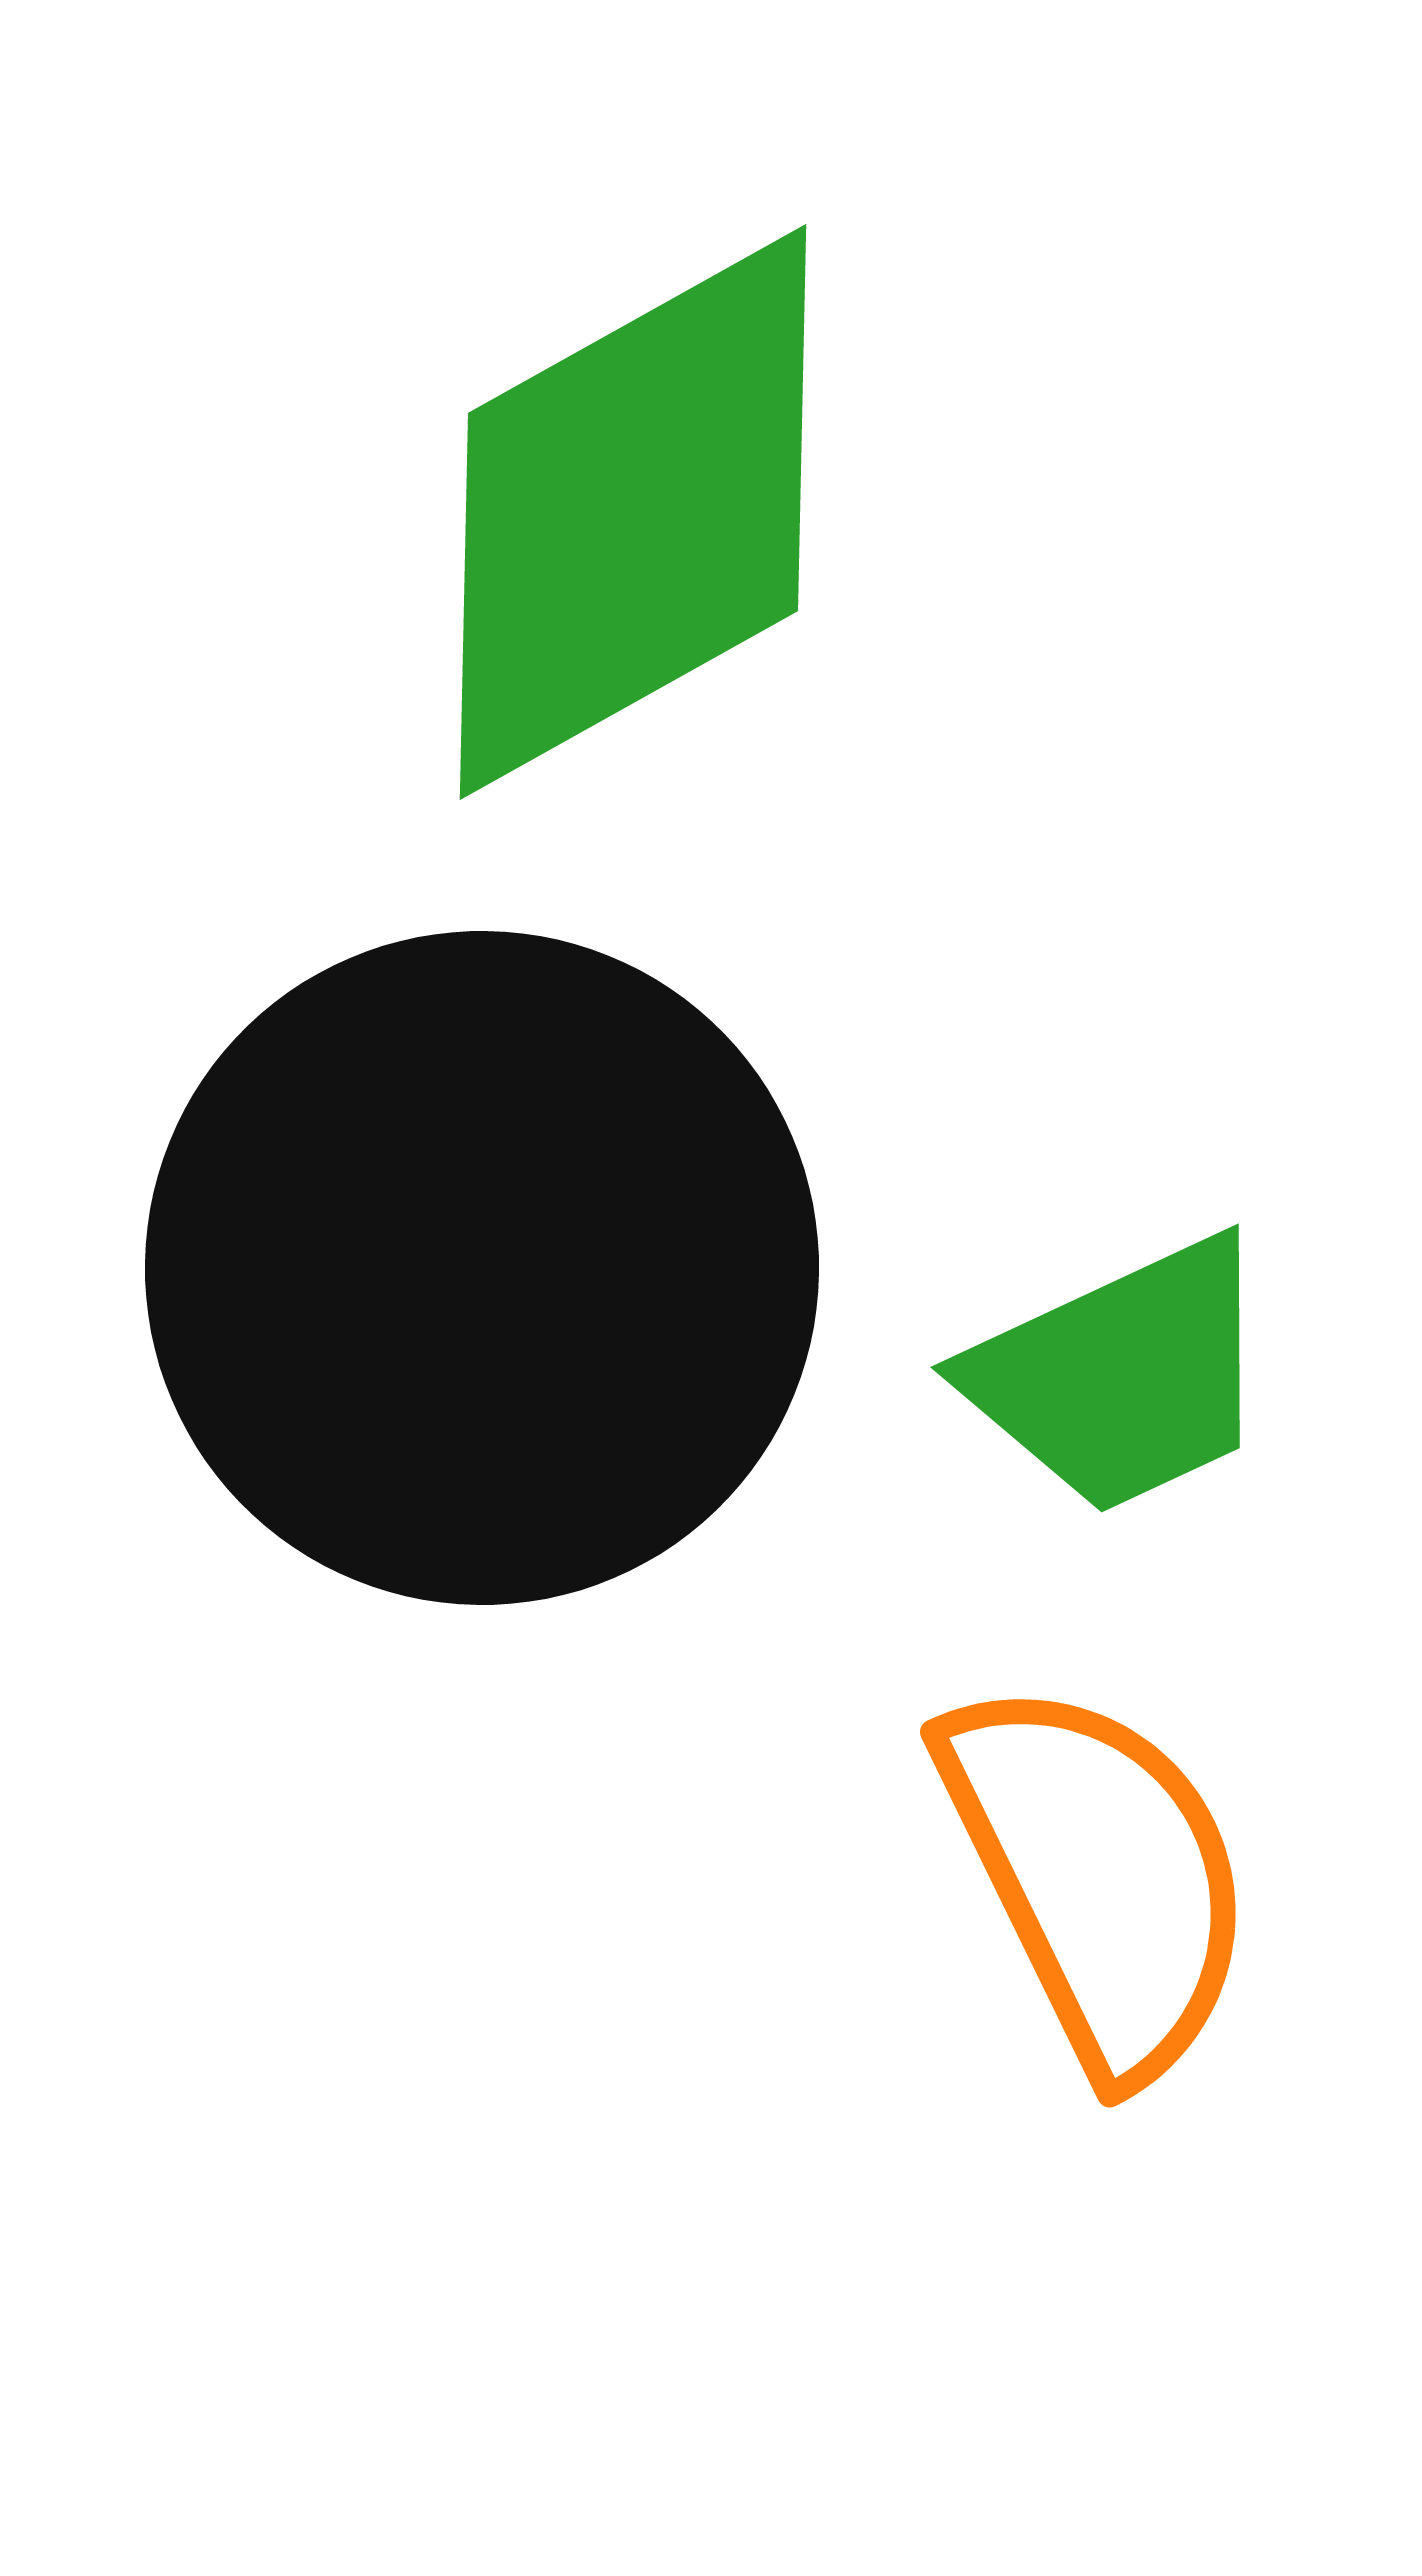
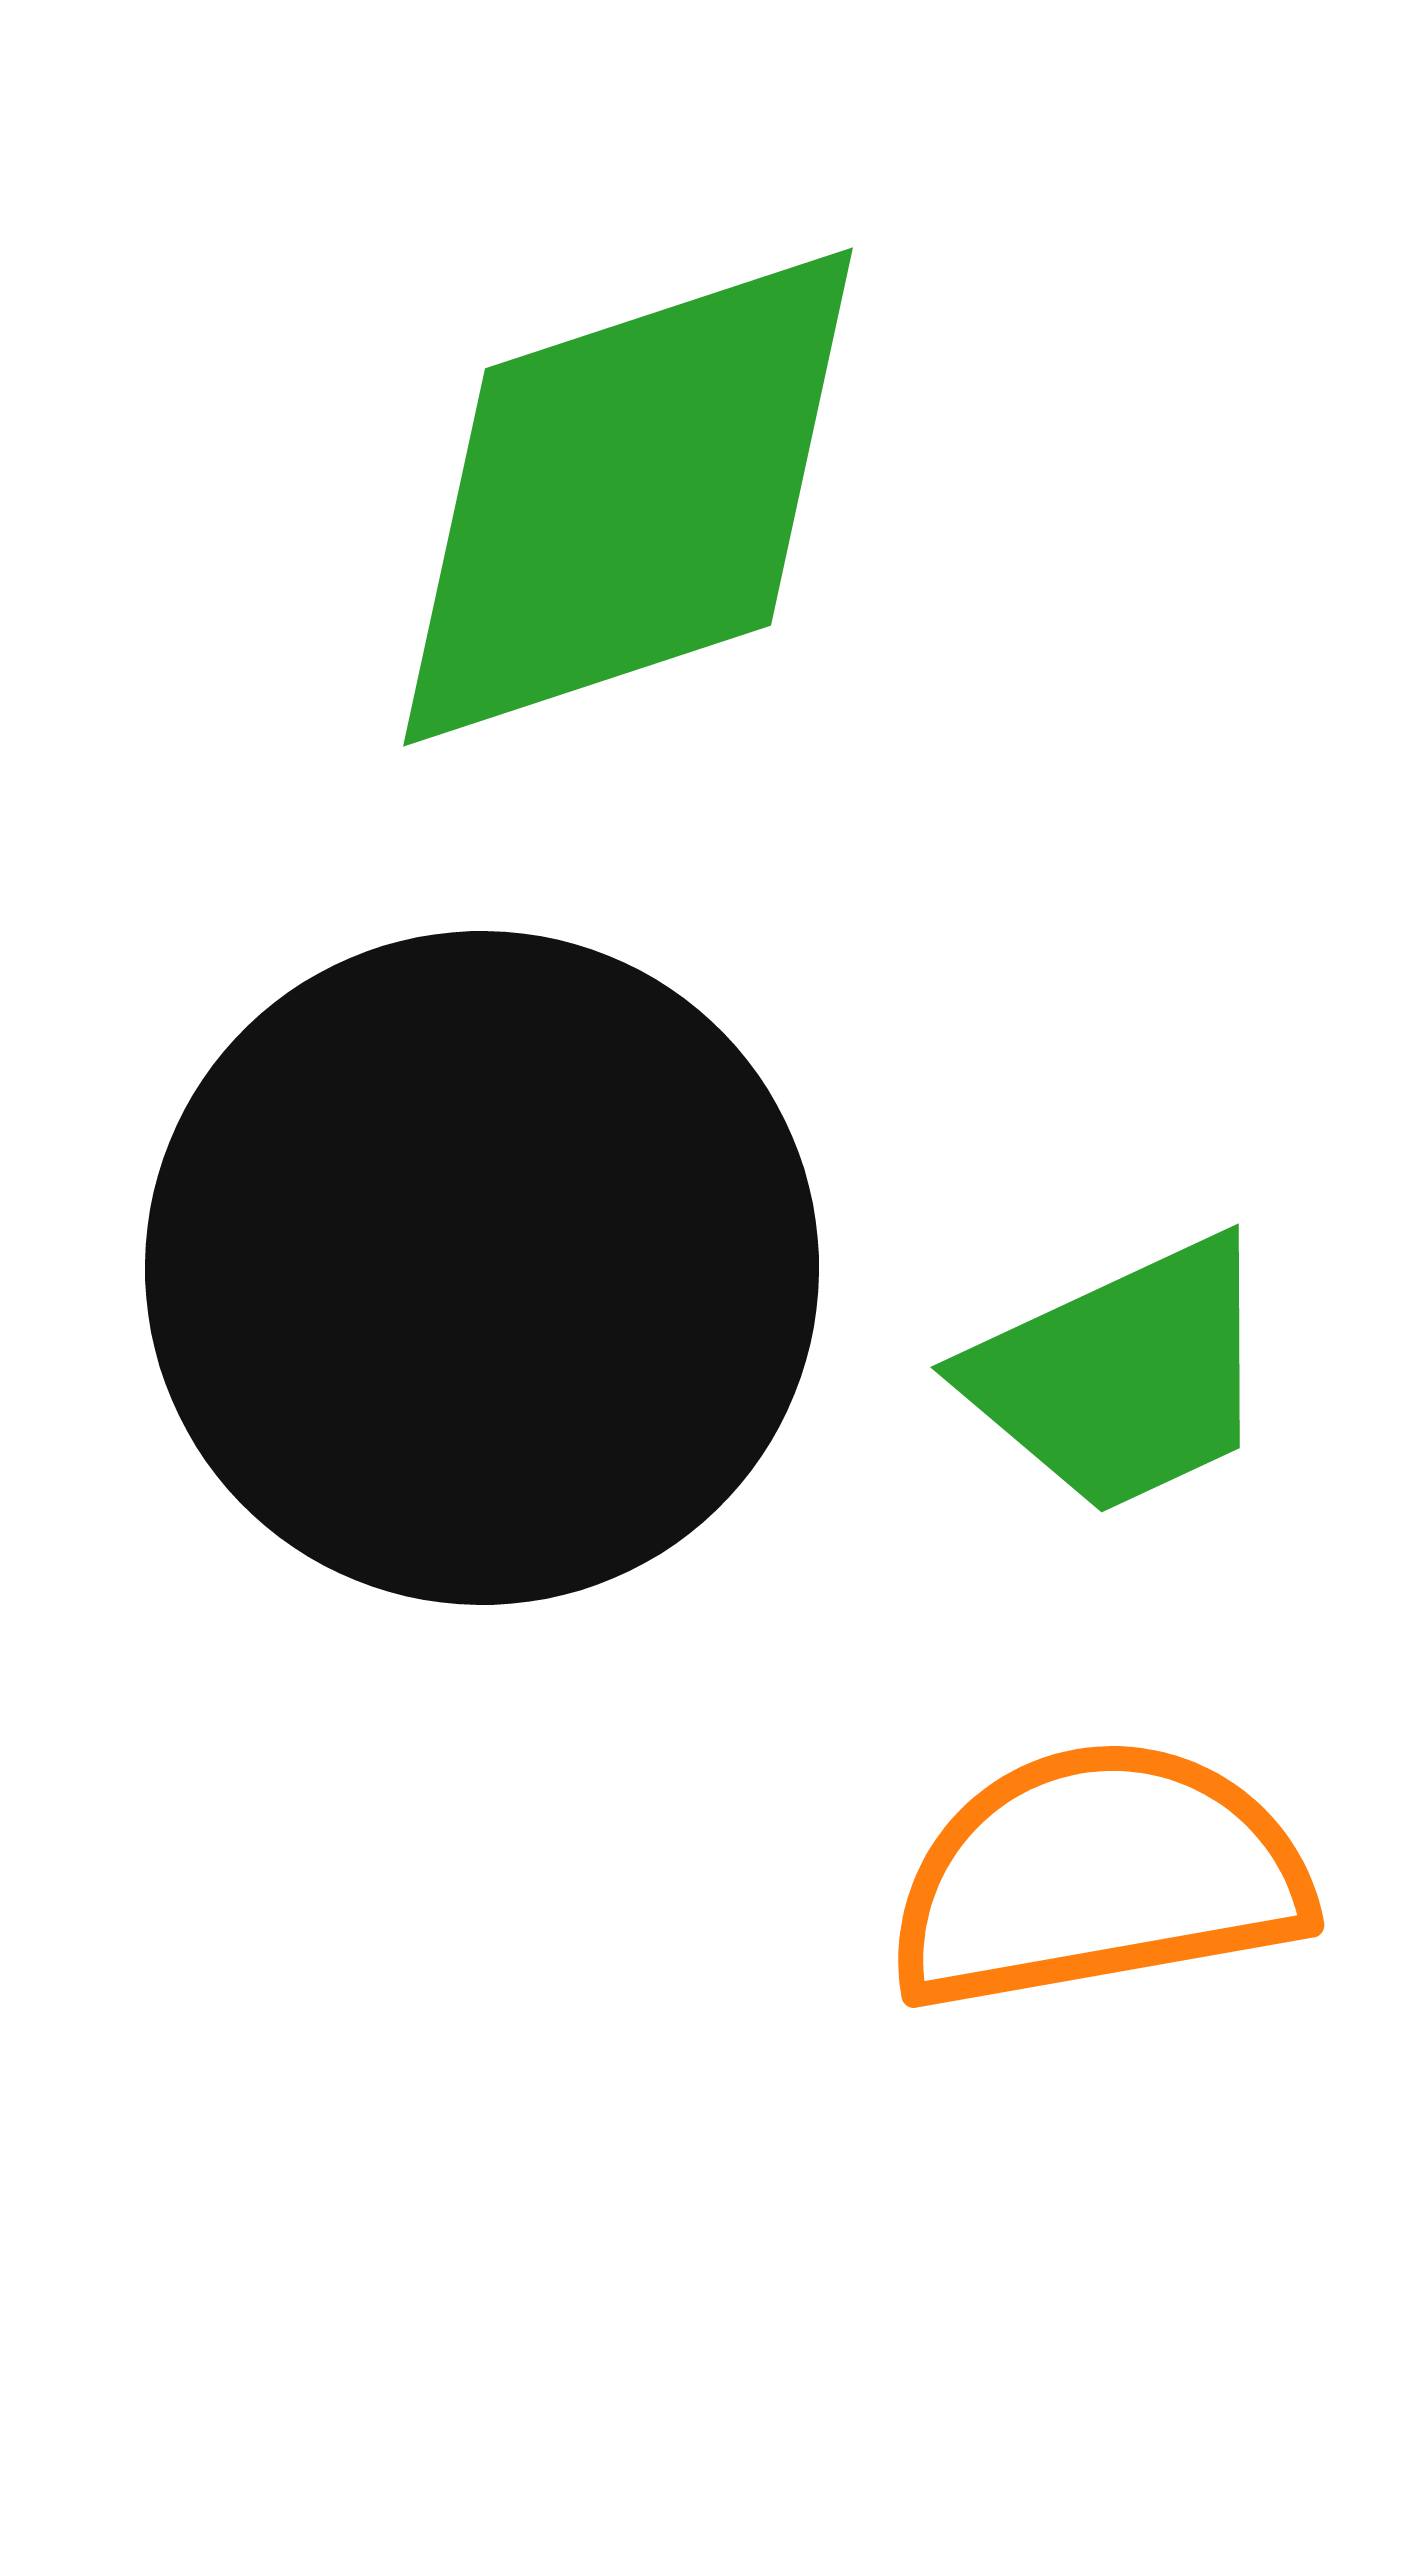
green diamond: moved 5 px left, 15 px up; rotated 11 degrees clockwise
orange semicircle: rotated 74 degrees counterclockwise
